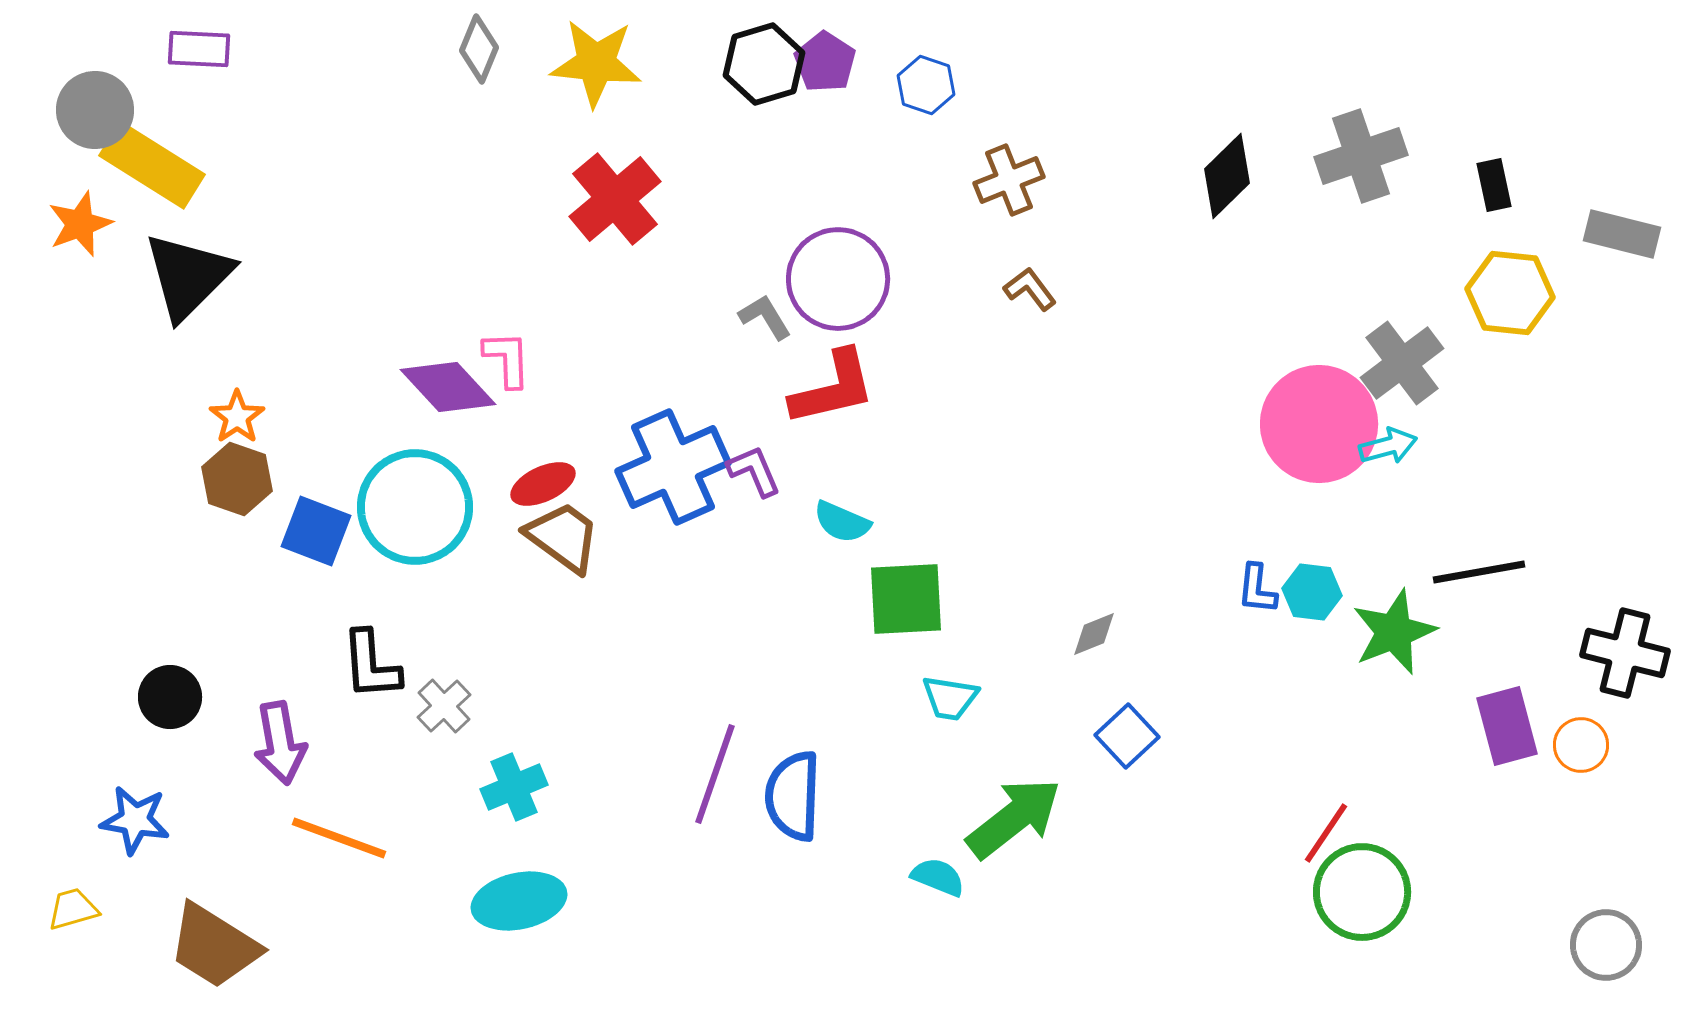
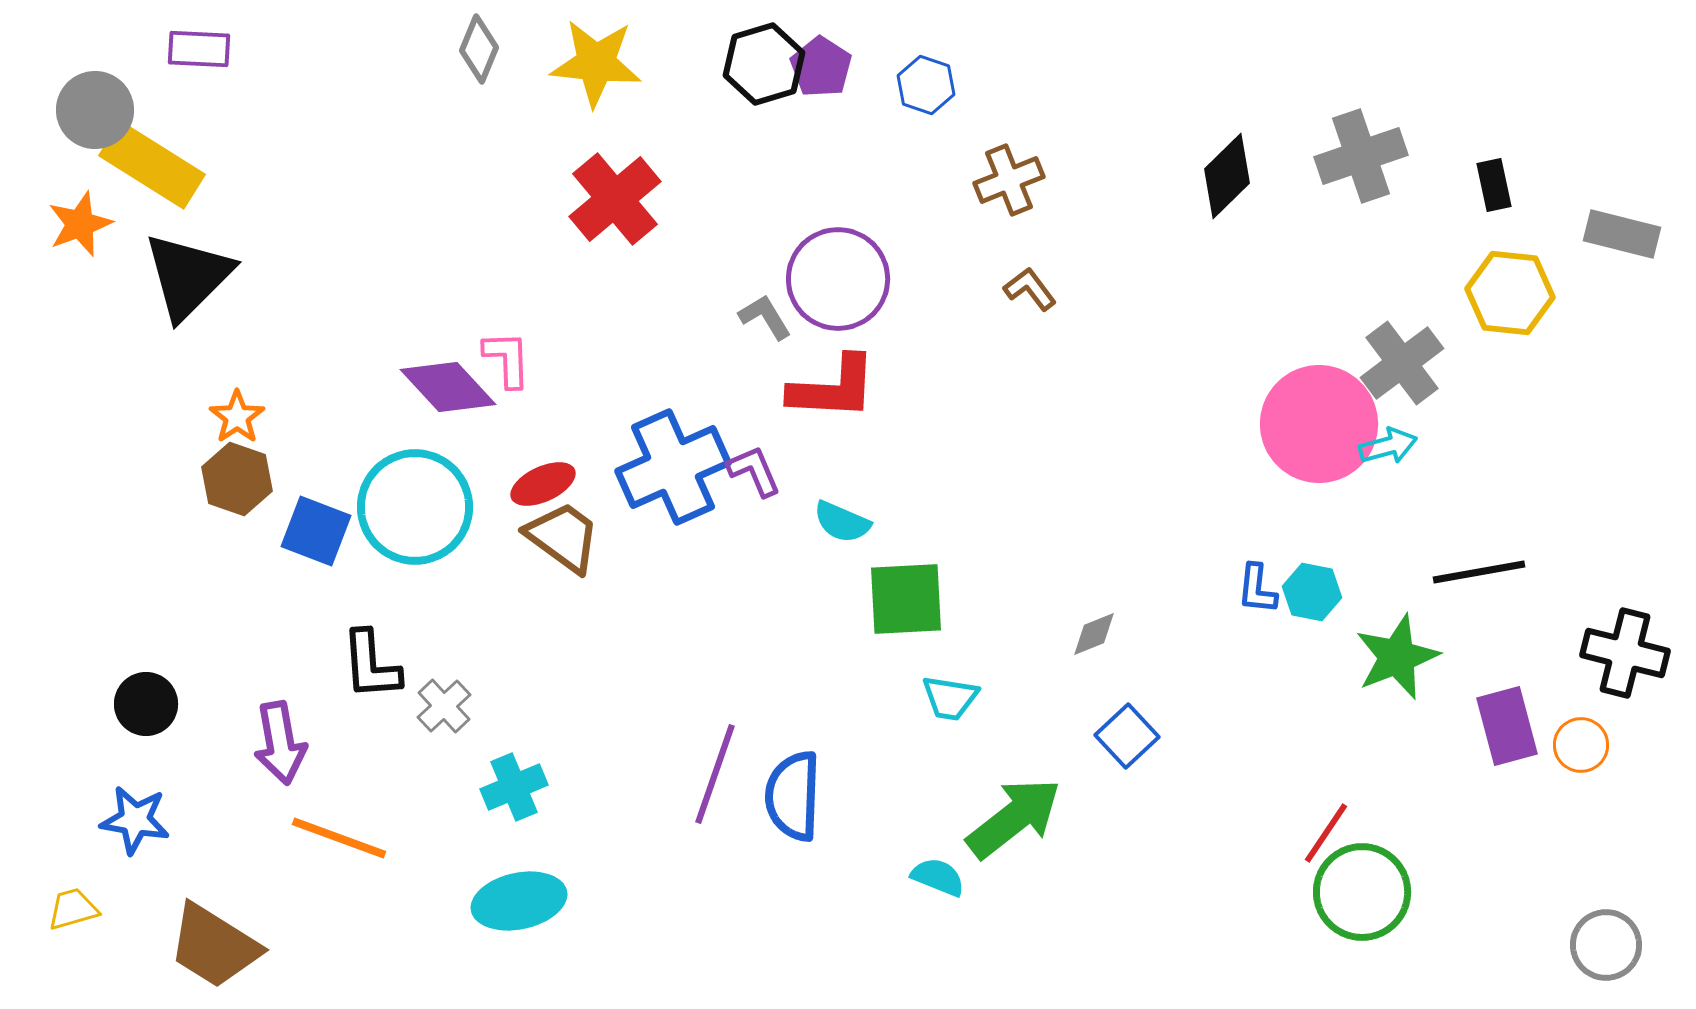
purple pentagon at (825, 62): moved 4 px left, 5 px down
red L-shape at (833, 388): rotated 16 degrees clockwise
cyan hexagon at (1312, 592): rotated 4 degrees clockwise
green star at (1394, 632): moved 3 px right, 25 px down
black circle at (170, 697): moved 24 px left, 7 px down
